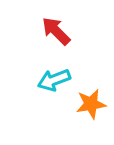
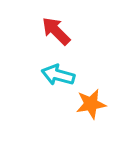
cyan arrow: moved 4 px right, 5 px up; rotated 36 degrees clockwise
